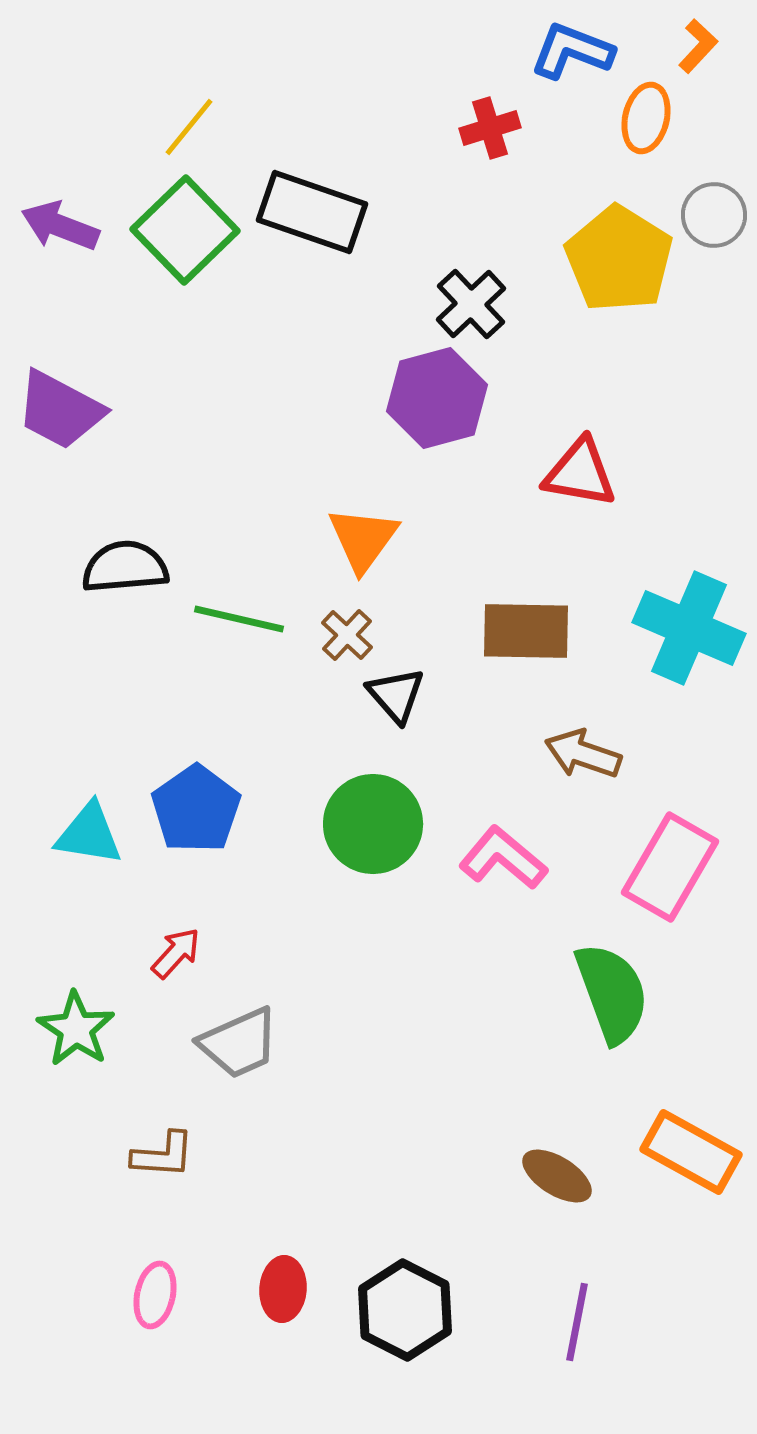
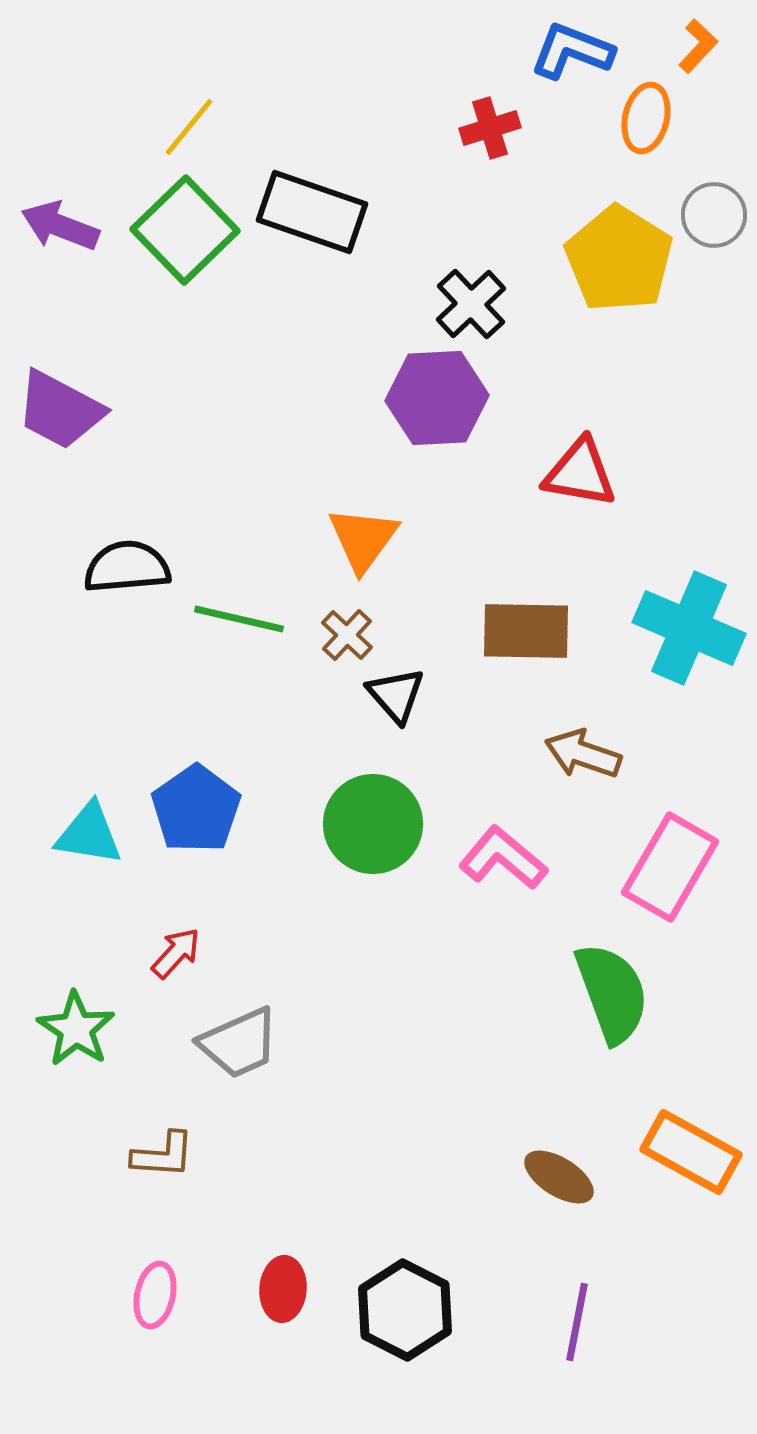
purple hexagon: rotated 12 degrees clockwise
black semicircle: moved 2 px right
brown ellipse: moved 2 px right, 1 px down
